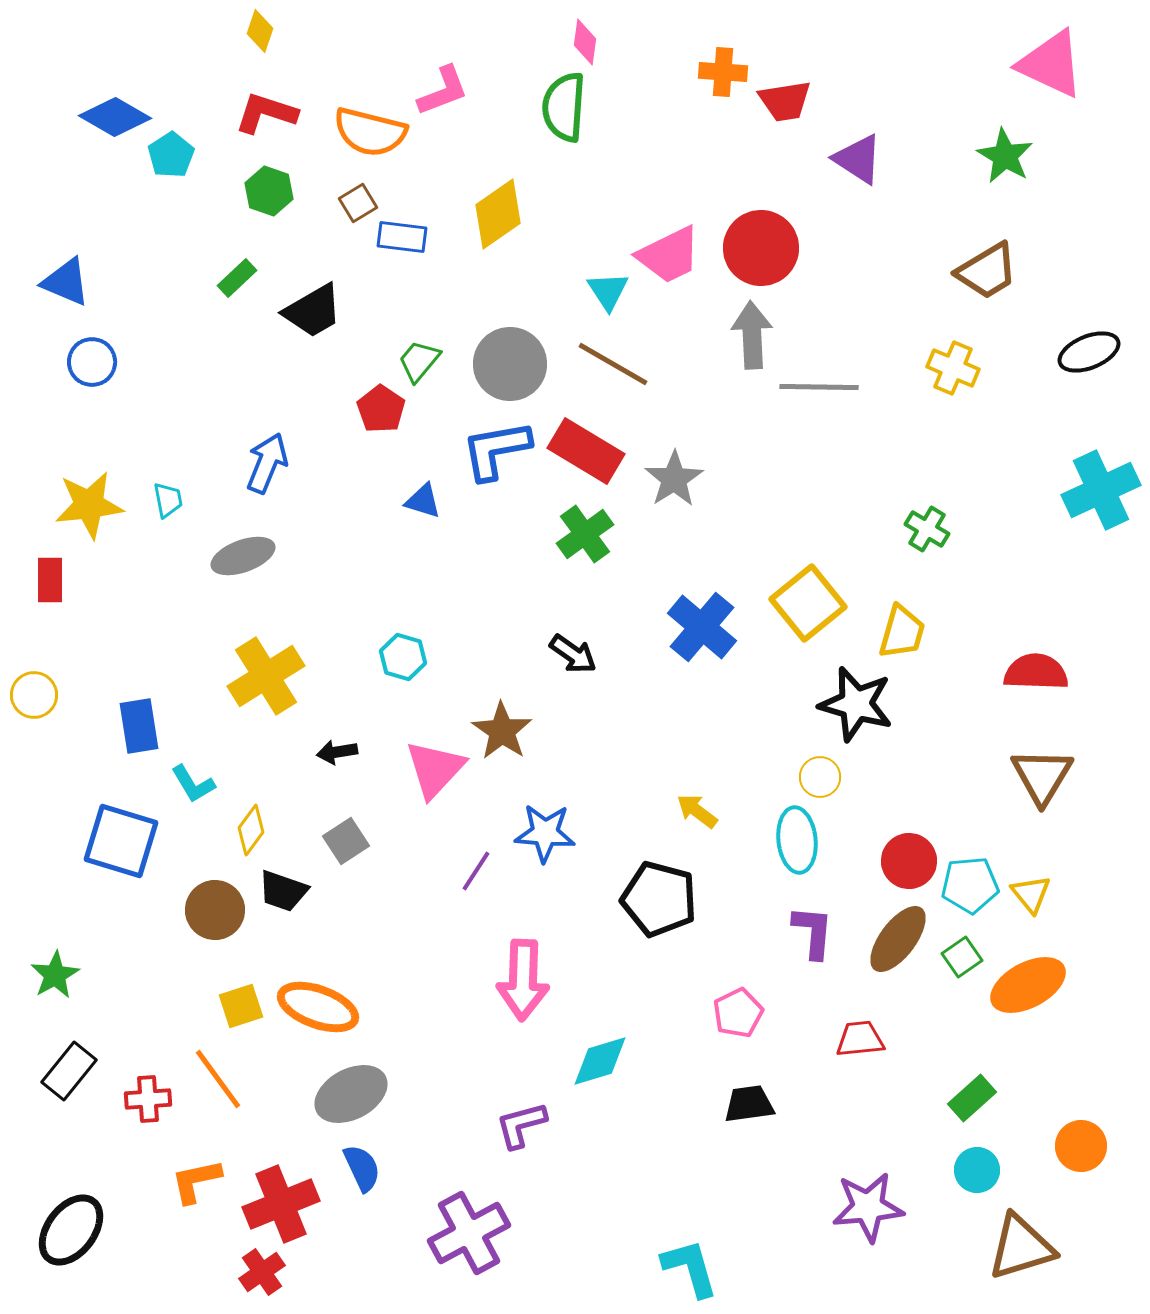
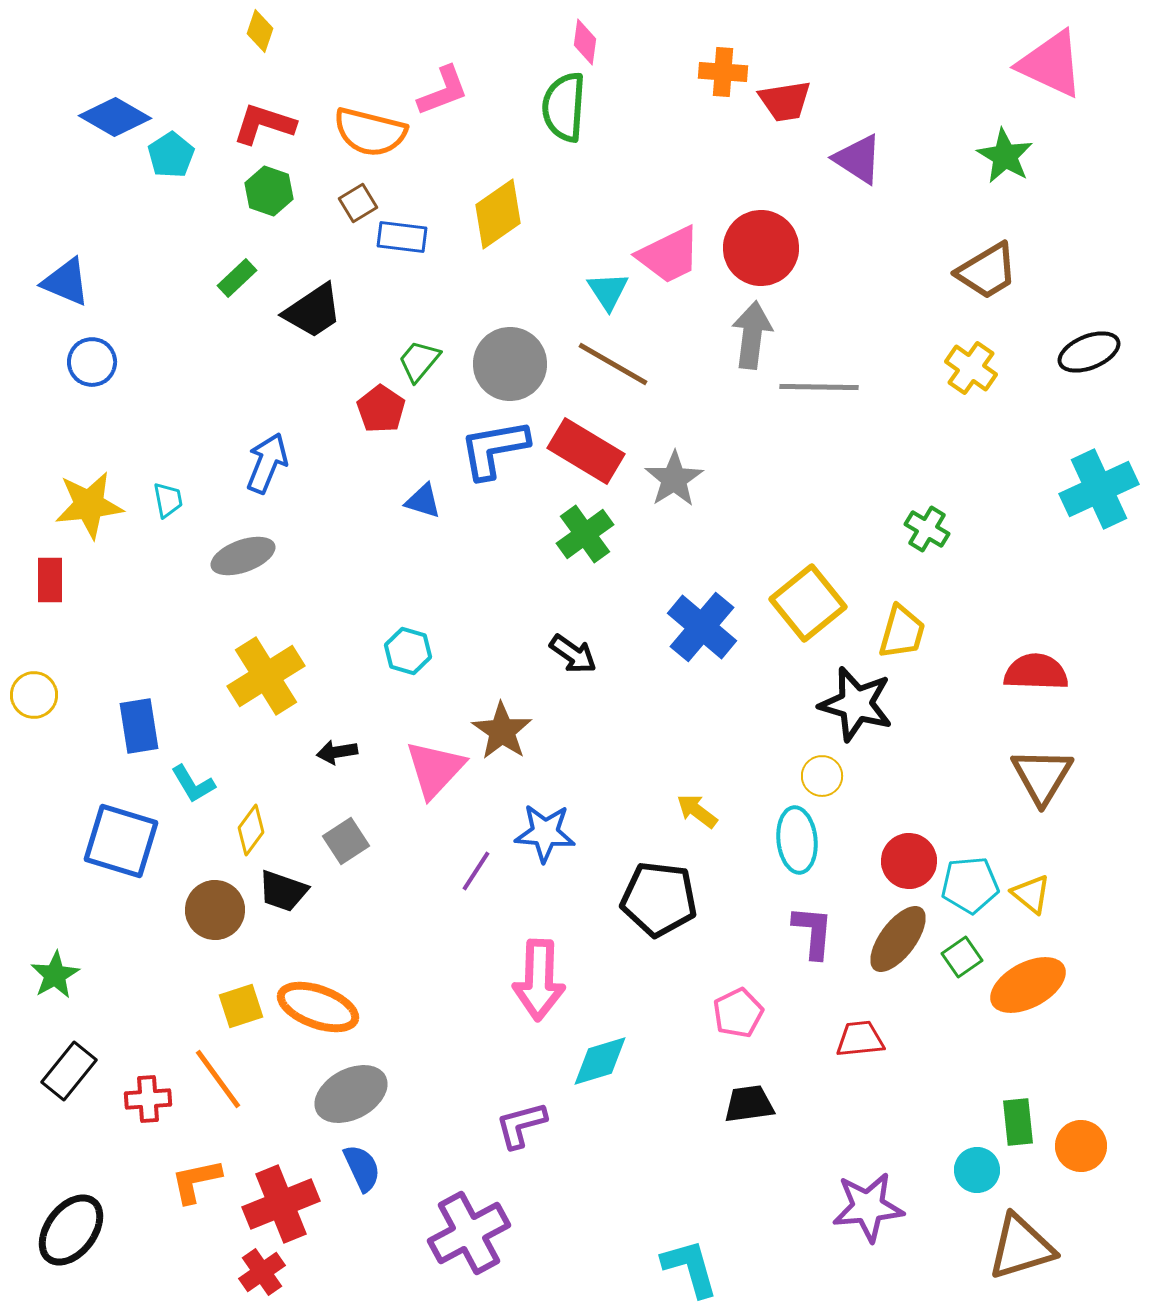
red L-shape at (266, 113): moved 2 px left, 11 px down
black trapezoid at (313, 311): rotated 4 degrees counterclockwise
gray arrow at (752, 335): rotated 10 degrees clockwise
yellow cross at (953, 368): moved 18 px right; rotated 12 degrees clockwise
blue L-shape at (496, 450): moved 2 px left, 1 px up
cyan cross at (1101, 490): moved 2 px left, 1 px up
cyan hexagon at (403, 657): moved 5 px right, 6 px up
yellow circle at (820, 777): moved 2 px right, 1 px up
yellow triangle at (1031, 894): rotated 12 degrees counterclockwise
black pentagon at (659, 899): rotated 8 degrees counterclockwise
pink arrow at (523, 980): moved 16 px right
green rectangle at (972, 1098): moved 46 px right, 24 px down; rotated 54 degrees counterclockwise
